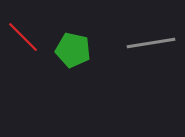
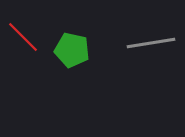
green pentagon: moved 1 px left
